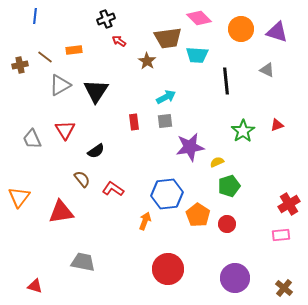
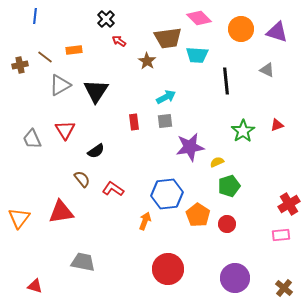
black cross at (106, 19): rotated 24 degrees counterclockwise
orange triangle at (19, 197): moved 21 px down
